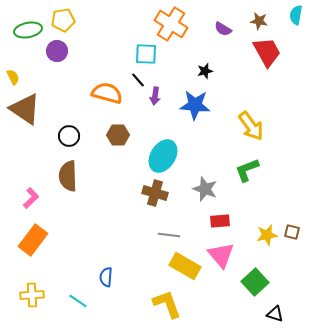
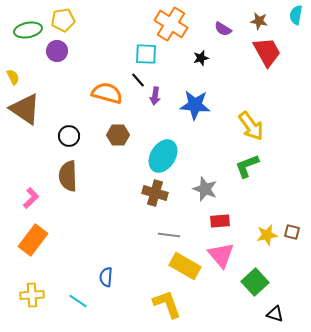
black star: moved 4 px left, 13 px up
green L-shape: moved 4 px up
